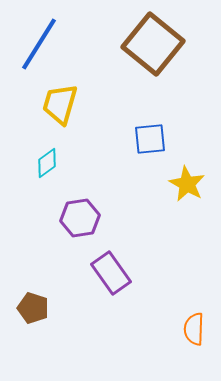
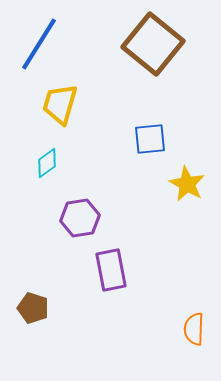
purple rectangle: moved 3 px up; rotated 24 degrees clockwise
